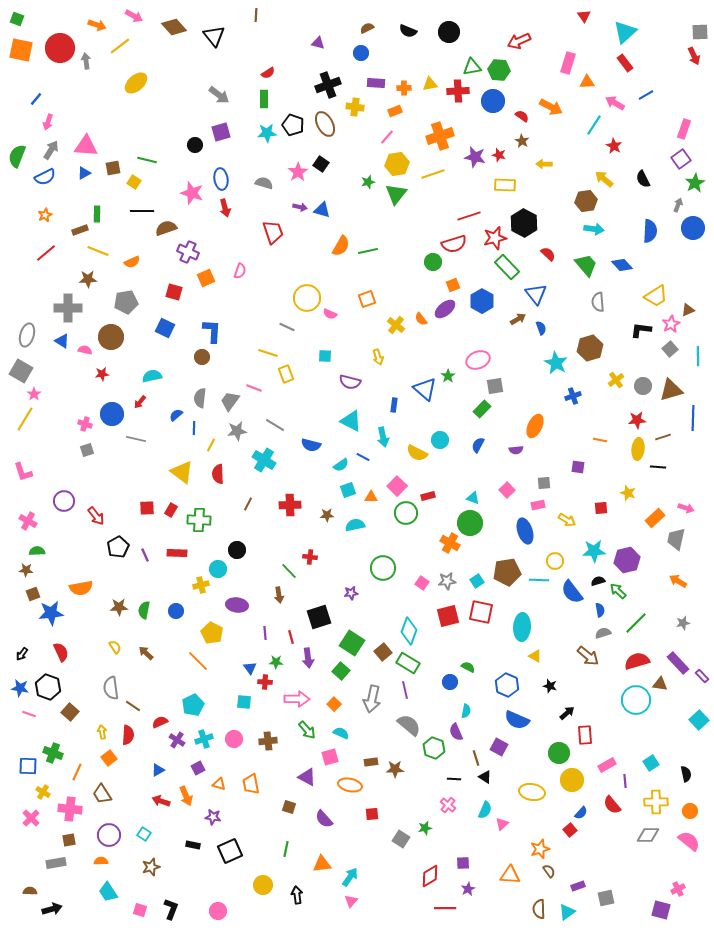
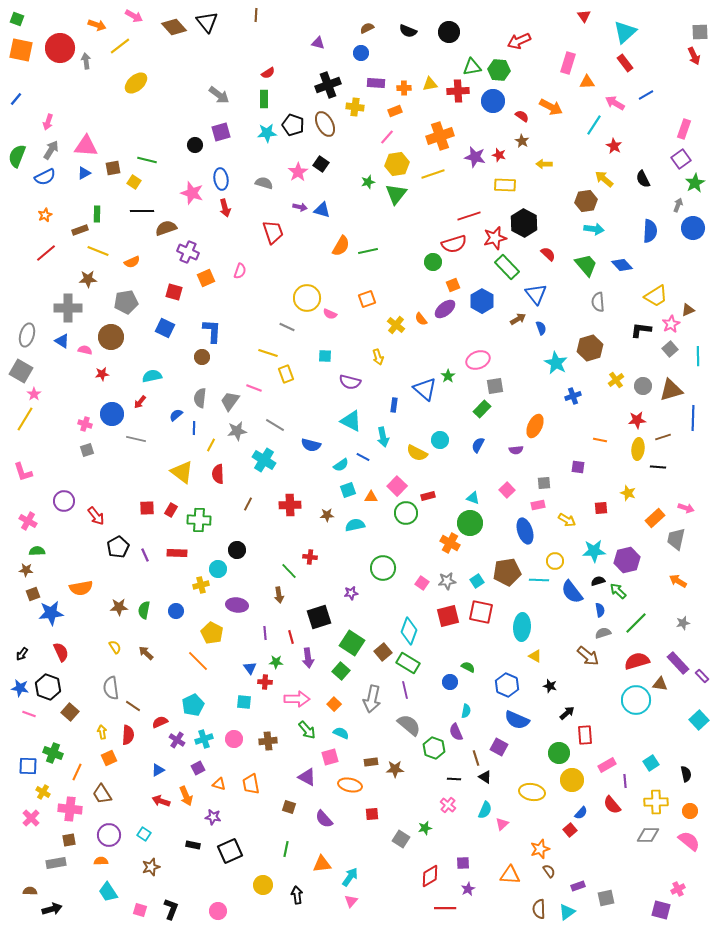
black triangle at (214, 36): moved 7 px left, 14 px up
blue line at (36, 99): moved 20 px left
orange square at (109, 758): rotated 14 degrees clockwise
